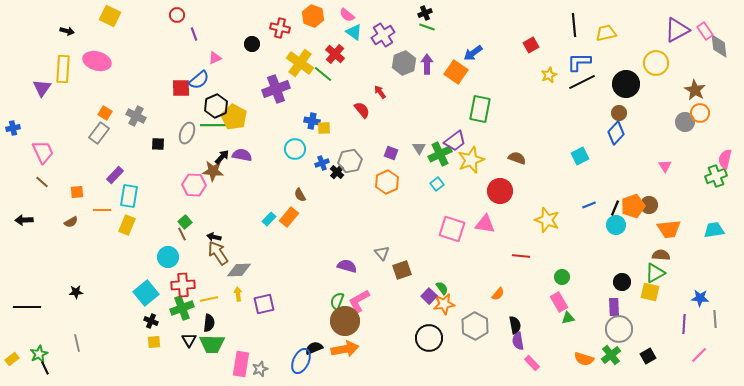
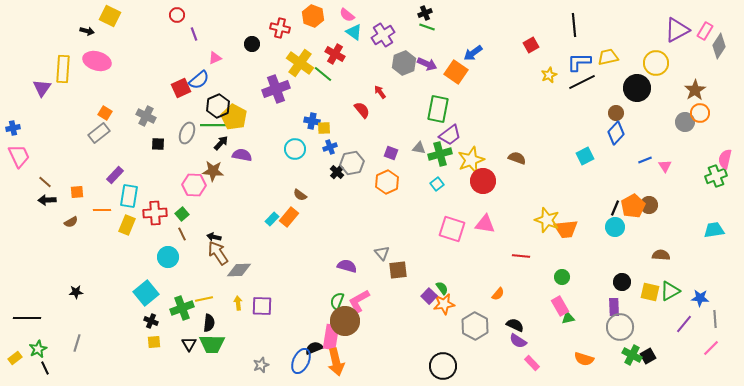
black arrow at (67, 31): moved 20 px right
pink rectangle at (705, 31): rotated 66 degrees clockwise
yellow trapezoid at (606, 33): moved 2 px right, 24 px down
gray diamond at (719, 46): rotated 40 degrees clockwise
red cross at (335, 54): rotated 12 degrees counterclockwise
purple arrow at (427, 64): rotated 114 degrees clockwise
black circle at (626, 84): moved 11 px right, 4 px down
red square at (181, 88): rotated 24 degrees counterclockwise
brown star at (695, 90): rotated 10 degrees clockwise
black hexagon at (216, 106): moved 2 px right
green rectangle at (480, 109): moved 42 px left
brown circle at (619, 113): moved 3 px left
gray cross at (136, 116): moved 10 px right
gray rectangle at (99, 133): rotated 15 degrees clockwise
purple trapezoid at (455, 141): moved 5 px left, 6 px up
gray triangle at (419, 148): rotated 48 degrees counterclockwise
pink trapezoid at (43, 152): moved 24 px left, 4 px down
green cross at (440, 154): rotated 10 degrees clockwise
cyan square at (580, 156): moved 5 px right
black arrow at (222, 157): moved 1 px left, 14 px up
gray hexagon at (350, 161): moved 2 px right, 2 px down
blue cross at (322, 163): moved 8 px right, 16 px up
brown line at (42, 182): moved 3 px right
red circle at (500, 191): moved 17 px left, 10 px up
brown semicircle at (300, 195): rotated 24 degrees counterclockwise
blue line at (589, 205): moved 56 px right, 45 px up
orange pentagon at (633, 206): rotated 10 degrees counterclockwise
cyan rectangle at (269, 219): moved 3 px right
black arrow at (24, 220): moved 23 px right, 20 px up
green square at (185, 222): moved 3 px left, 8 px up
cyan circle at (616, 225): moved 1 px left, 2 px down
orange trapezoid at (669, 229): moved 103 px left
brown square at (402, 270): moved 4 px left; rotated 12 degrees clockwise
green triangle at (655, 273): moved 15 px right, 18 px down
red cross at (183, 285): moved 28 px left, 72 px up
yellow arrow at (238, 294): moved 9 px down
yellow line at (209, 299): moved 5 px left
pink rectangle at (559, 302): moved 1 px right, 4 px down
purple square at (264, 304): moved 2 px left, 2 px down; rotated 15 degrees clockwise
black line at (27, 307): moved 11 px down
purple line at (684, 324): rotated 36 degrees clockwise
black semicircle at (515, 325): rotated 54 degrees counterclockwise
gray circle at (619, 329): moved 1 px right, 2 px up
black circle at (429, 338): moved 14 px right, 28 px down
black triangle at (189, 340): moved 4 px down
purple semicircle at (518, 341): rotated 48 degrees counterclockwise
gray line at (77, 343): rotated 30 degrees clockwise
orange arrow at (345, 349): moved 9 px left, 13 px down; rotated 88 degrees clockwise
green star at (39, 354): moved 1 px left, 5 px up
green cross at (611, 355): moved 21 px right; rotated 24 degrees counterclockwise
pink line at (699, 355): moved 12 px right, 7 px up
yellow rectangle at (12, 359): moved 3 px right, 1 px up
pink rectangle at (241, 364): moved 90 px right, 27 px up
gray star at (260, 369): moved 1 px right, 4 px up
